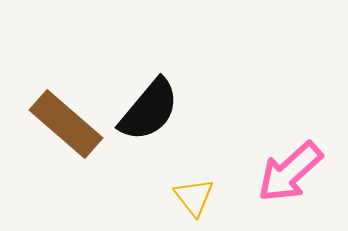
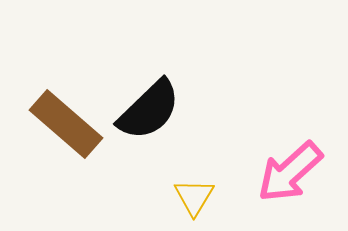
black semicircle: rotated 6 degrees clockwise
yellow triangle: rotated 9 degrees clockwise
